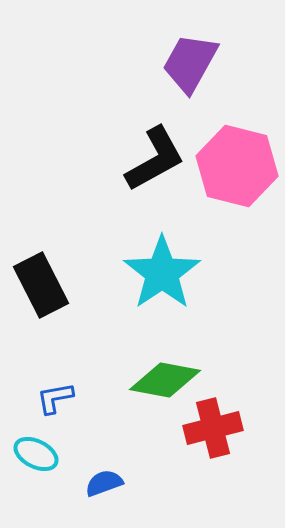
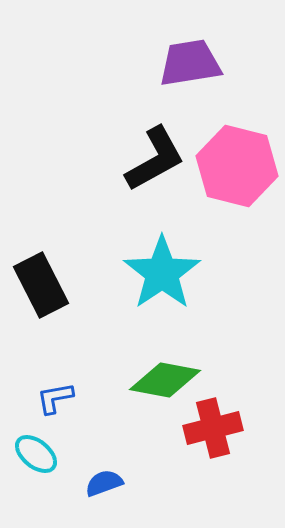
purple trapezoid: rotated 52 degrees clockwise
cyan ellipse: rotated 12 degrees clockwise
